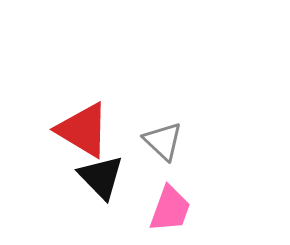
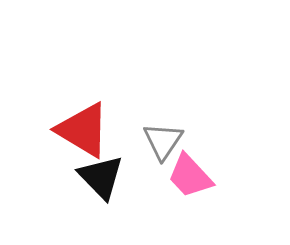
gray triangle: rotated 21 degrees clockwise
pink trapezoid: moved 20 px right, 33 px up; rotated 117 degrees clockwise
